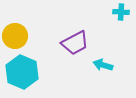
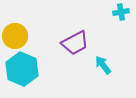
cyan cross: rotated 14 degrees counterclockwise
cyan arrow: rotated 36 degrees clockwise
cyan hexagon: moved 3 px up
